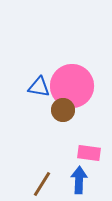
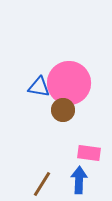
pink circle: moved 3 px left, 3 px up
